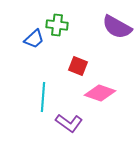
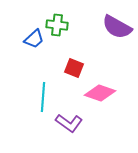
red square: moved 4 px left, 2 px down
